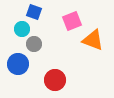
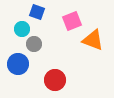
blue square: moved 3 px right
